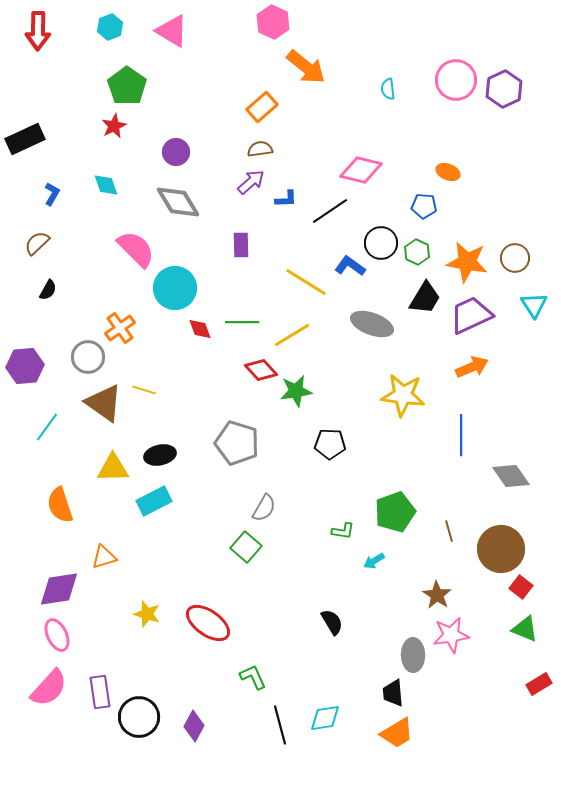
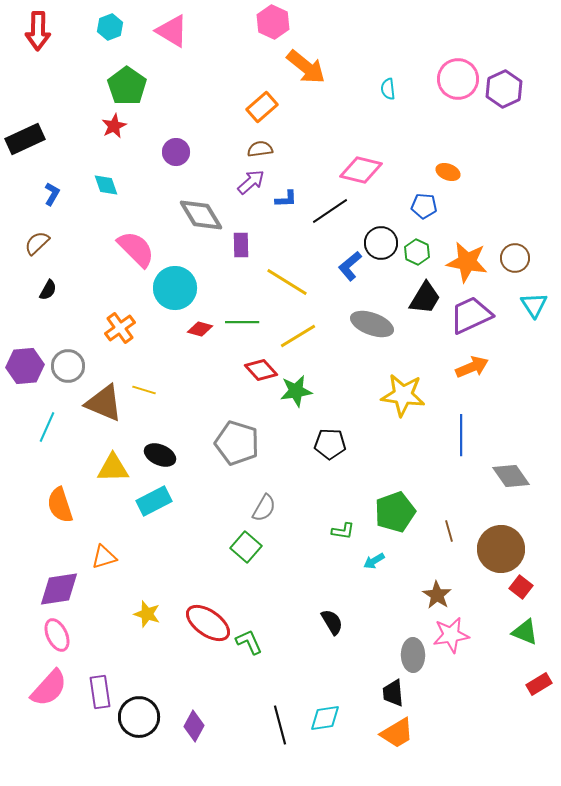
pink circle at (456, 80): moved 2 px right, 1 px up
gray diamond at (178, 202): moved 23 px right, 13 px down
blue L-shape at (350, 266): rotated 76 degrees counterclockwise
yellow line at (306, 282): moved 19 px left
red diamond at (200, 329): rotated 55 degrees counterclockwise
yellow line at (292, 335): moved 6 px right, 1 px down
gray circle at (88, 357): moved 20 px left, 9 px down
brown triangle at (104, 403): rotated 12 degrees counterclockwise
cyan line at (47, 427): rotated 12 degrees counterclockwise
black ellipse at (160, 455): rotated 36 degrees clockwise
green triangle at (525, 629): moved 3 px down
green L-shape at (253, 677): moved 4 px left, 35 px up
